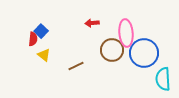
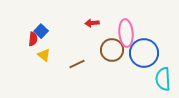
brown line: moved 1 px right, 2 px up
